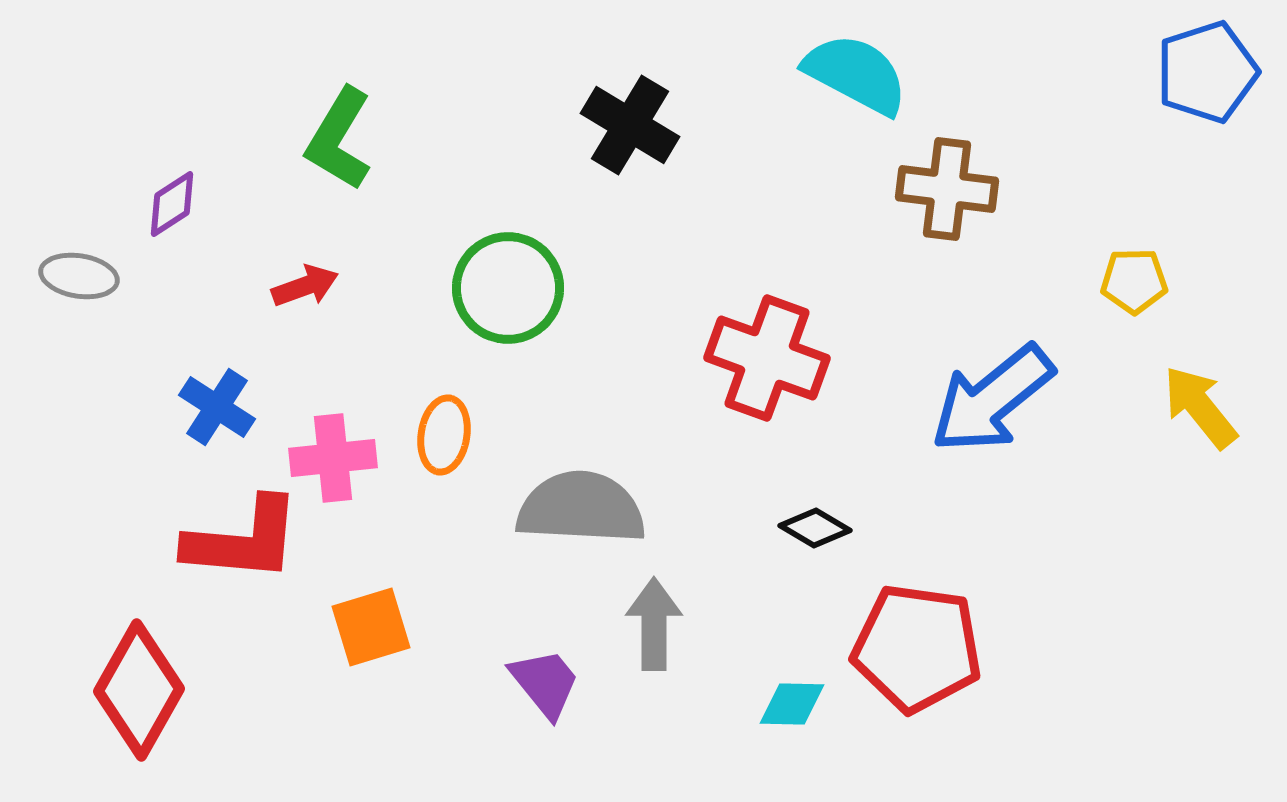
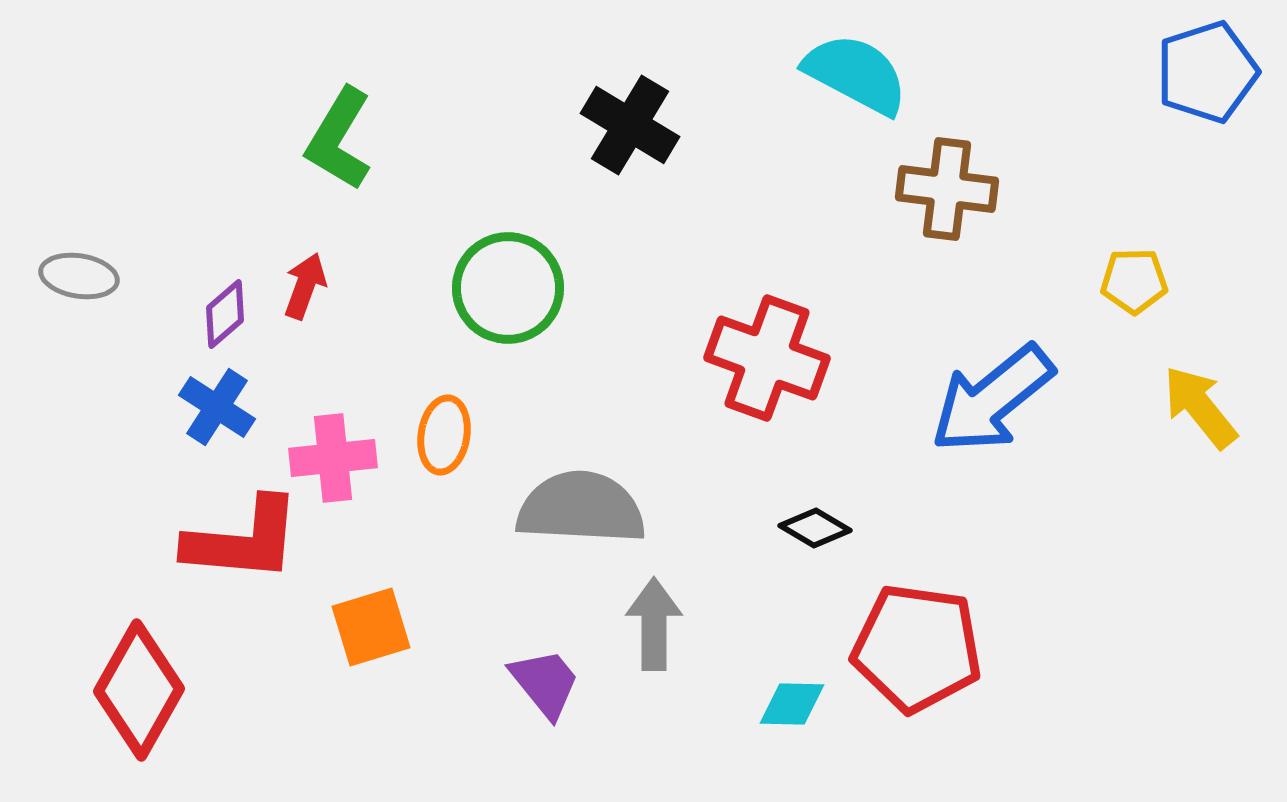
purple diamond: moved 53 px right, 110 px down; rotated 8 degrees counterclockwise
red arrow: rotated 50 degrees counterclockwise
